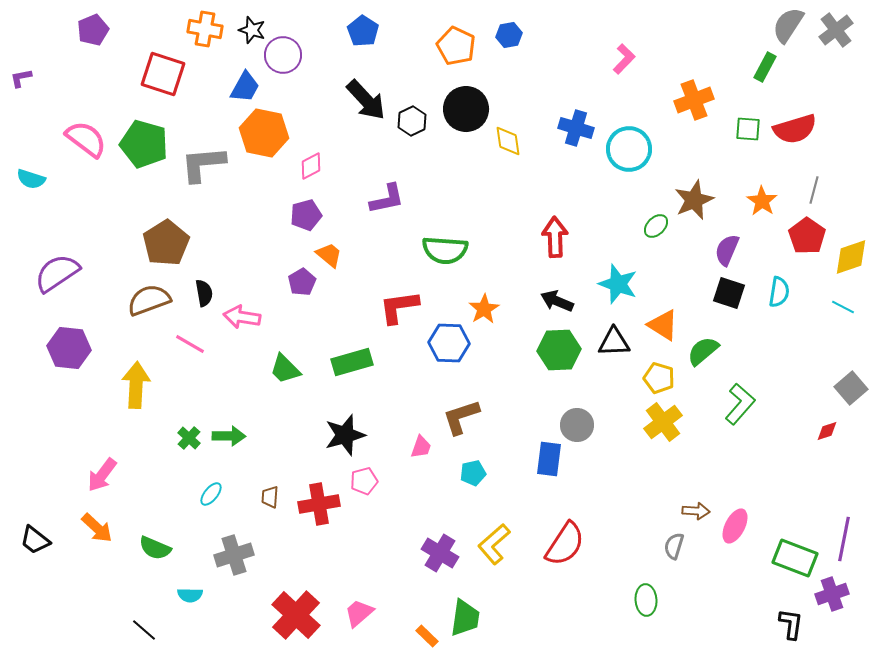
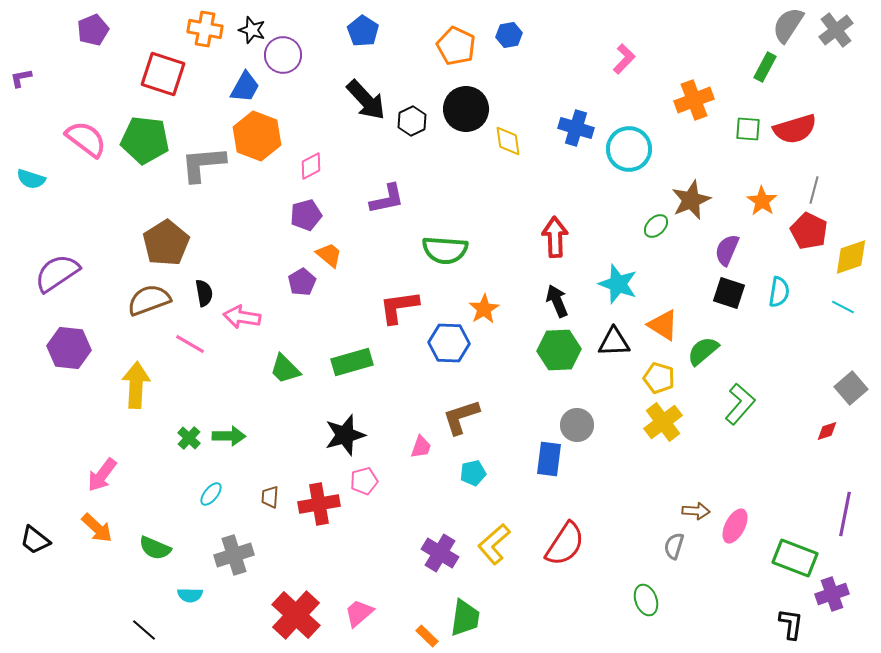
orange hexagon at (264, 133): moved 7 px left, 3 px down; rotated 9 degrees clockwise
green pentagon at (144, 144): moved 1 px right, 4 px up; rotated 9 degrees counterclockwise
brown star at (694, 200): moved 3 px left
red pentagon at (807, 236): moved 2 px right, 5 px up; rotated 9 degrees counterclockwise
black arrow at (557, 301): rotated 44 degrees clockwise
purple line at (844, 539): moved 1 px right, 25 px up
green ellipse at (646, 600): rotated 16 degrees counterclockwise
